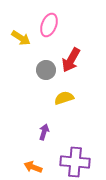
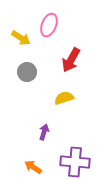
gray circle: moved 19 px left, 2 px down
orange arrow: rotated 12 degrees clockwise
